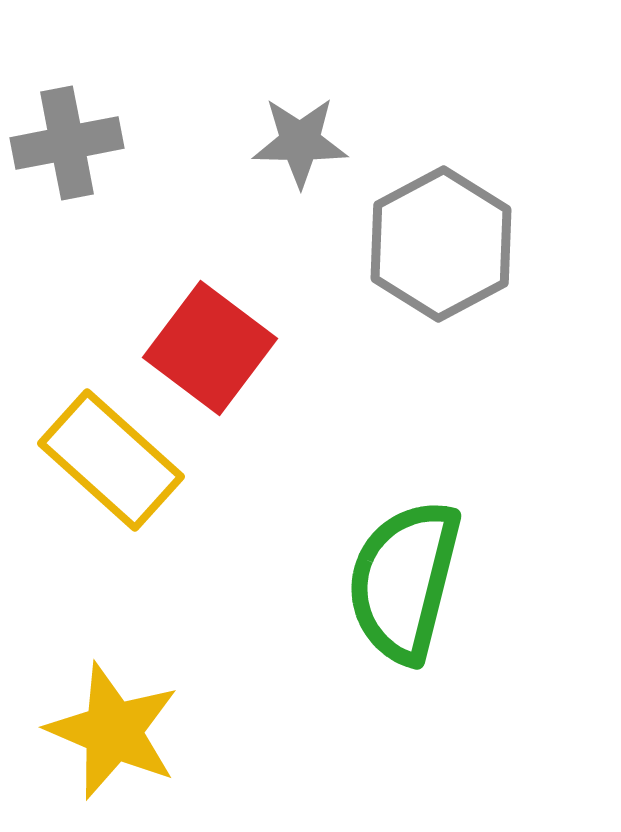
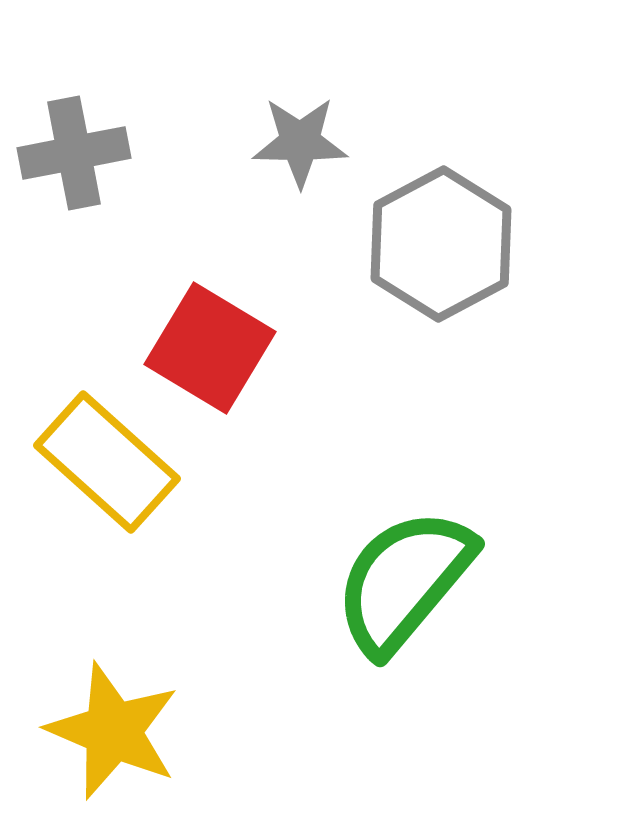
gray cross: moved 7 px right, 10 px down
red square: rotated 6 degrees counterclockwise
yellow rectangle: moved 4 px left, 2 px down
green semicircle: rotated 26 degrees clockwise
